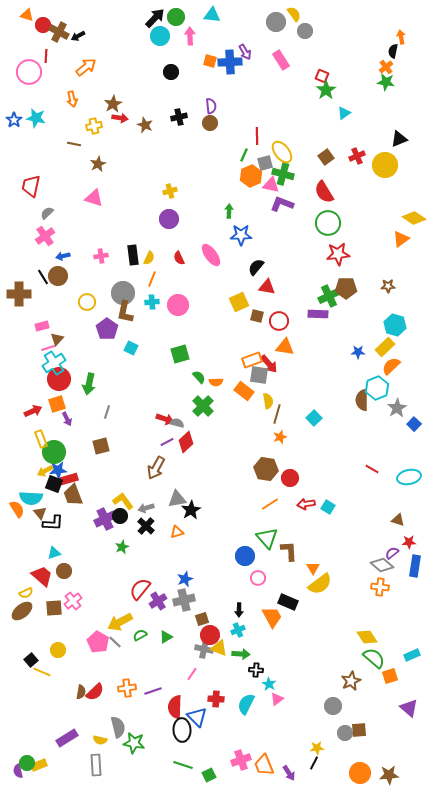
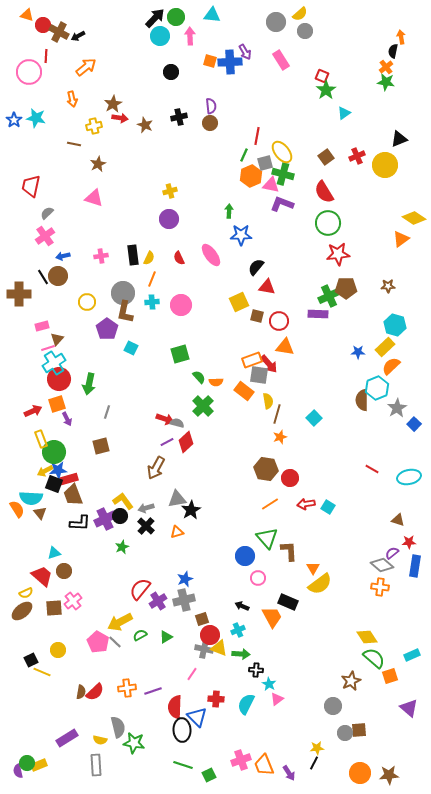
yellow semicircle at (294, 14): moved 6 px right; rotated 84 degrees clockwise
red line at (257, 136): rotated 12 degrees clockwise
pink circle at (178, 305): moved 3 px right
black L-shape at (53, 523): moved 27 px right
black arrow at (239, 610): moved 3 px right, 4 px up; rotated 112 degrees clockwise
black square at (31, 660): rotated 16 degrees clockwise
